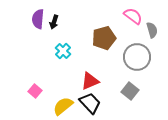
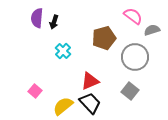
purple semicircle: moved 1 px left, 1 px up
gray semicircle: rotated 91 degrees counterclockwise
gray circle: moved 2 px left
